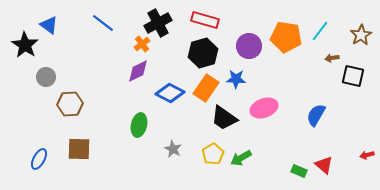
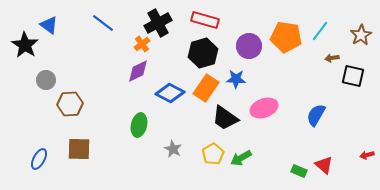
gray circle: moved 3 px down
black trapezoid: moved 1 px right
